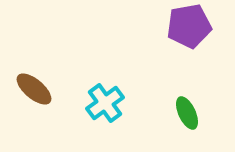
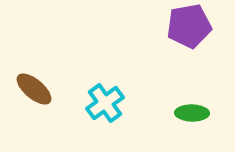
green ellipse: moved 5 px right; rotated 64 degrees counterclockwise
